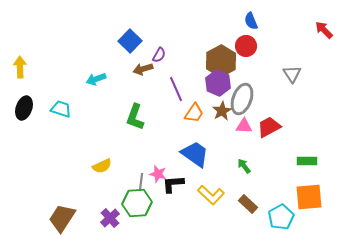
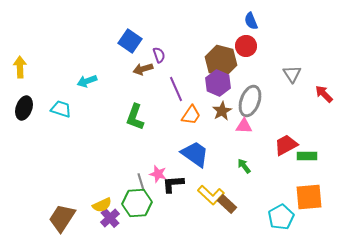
red arrow: moved 64 px down
blue square: rotated 10 degrees counterclockwise
purple semicircle: rotated 49 degrees counterclockwise
brown hexagon: rotated 16 degrees counterclockwise
cyan arrow: moved 9 px left, 2 px down
gray ellipse: moved 8 px right, 2 px down
orange trapezoid: moved 3 px left, 2 px down
red trapezoid: moved 17 px right, 18 px down
green rectangle: moved 5 px up
yellow semicircle: moved 39 px down
gray line: rotated 24 degrees counterclockwise
brown rectangle: moved 21 px left
